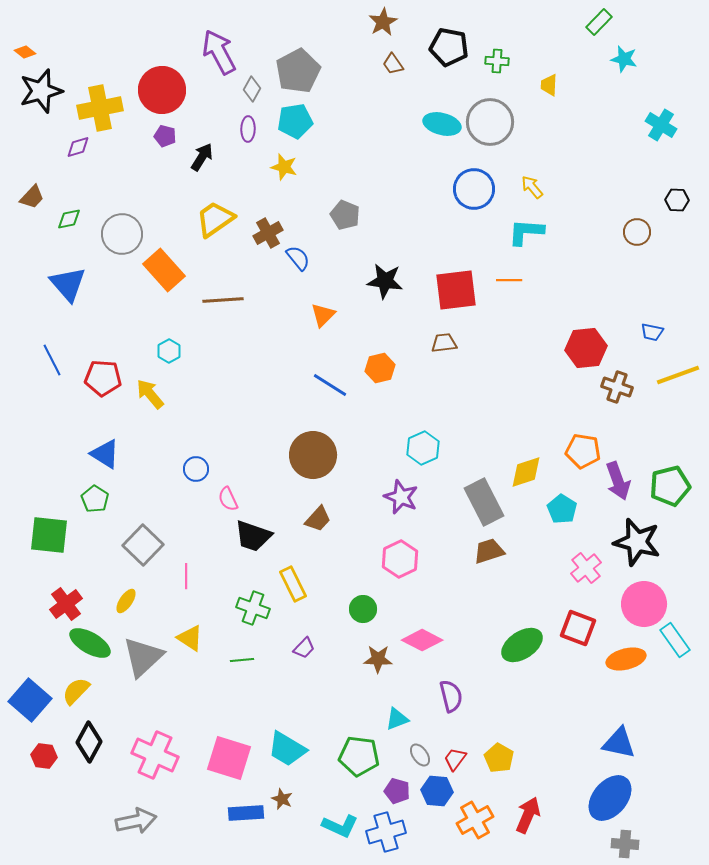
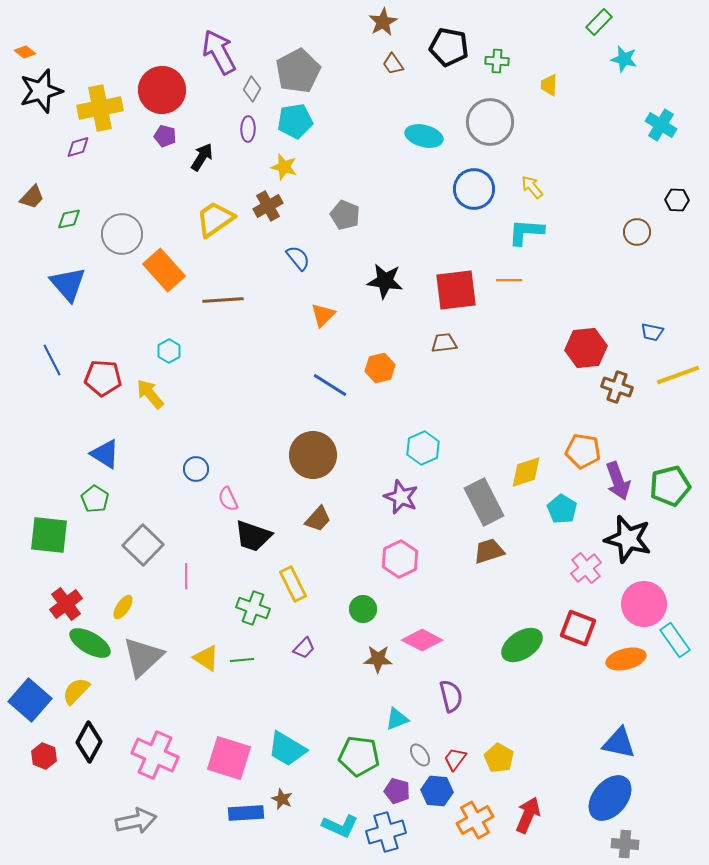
cyan ellipse at (442, 124): moved 18 px left, 12 px down
brown cross at (268, 233): moved 27 px up
black star at (637, 542): moved 9 px left, 3 px up
yellow ellipse at (126, 601): moved 3 px left, 6 px down
yellow triangle at (190, 638): moved 16 px right, 20 px down
red hexagon at (44, 756): rotated 15 degrees clockwise
